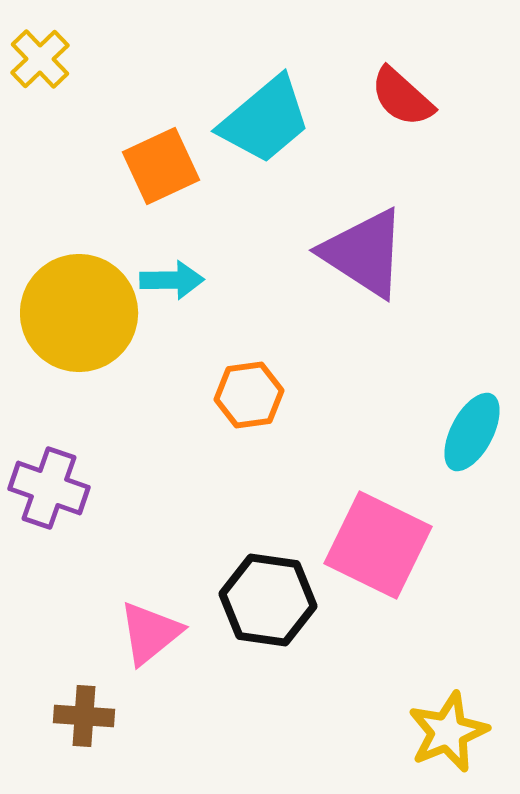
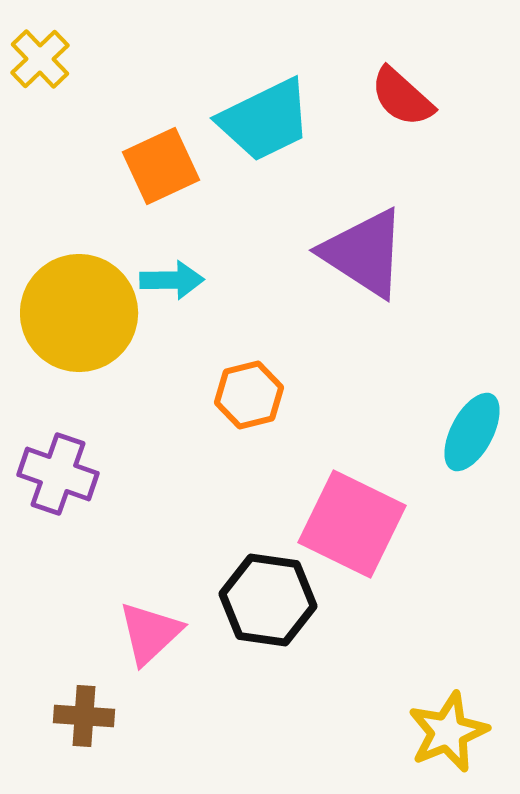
cyan trapezoid: rotated 14 degrees clockwise
orange hexagon: rotated 6 degrees counterclockwise
purple cross: moved 9 px right, 14 px up
pink square: moved 26 px left, 21 px up
pink triangle: rotated 4 degrees counterclockwise
